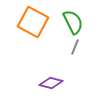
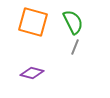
orange square: rotated 12 degrees counterclockwise
purple diamond: moved 19 px left, 10 px up
